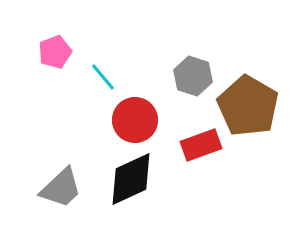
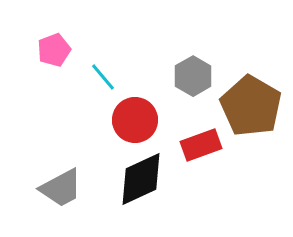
pink pentagon: moved 1 px left, 2 px up
gray hexagon: rotated 12 degrees clockwise
brown pentagon: moved 3 px right
black diamond: moved 10 px right
gray trapezoid: rotated 15 degrees clockwise
